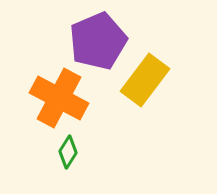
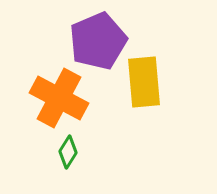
yellow rectangle: moved 1 px left, 2 px down; rotated 42 degrees counterclockwise
